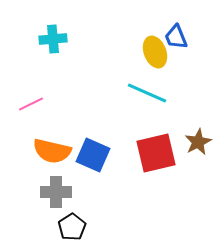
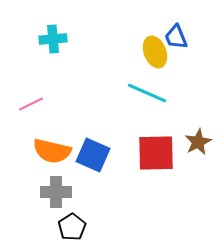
red square: rotated 12 degrees clockwise
